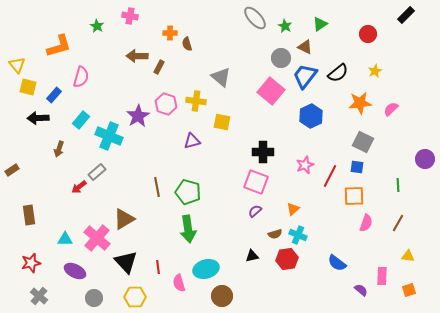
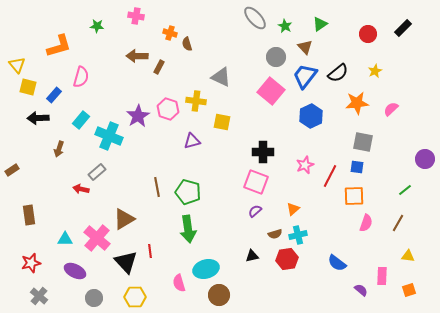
black rectangle at (406, 15): moved 3 px left, 13 px down
pink cross at (130, 16): moved 6 px right
green star at (97, 26): rotated 24 degrees counterclockwise
orange cross at (170, 33): rotated 16 degrees clockwise
brown triangle at (305, 47): rotated 21 degrees clockwise
gray circle at (281, 58): moved 5 px left, 1 px up
gray triangle at (221, 77): rotated 15 degrees counterclockwise
orange star at (360, 103): moved 3 px left
pink hexagon at (166, 104): moved 2 px right, 5 px down
gray square at (363, 142): rotated 15 degrees counterclockwise
green line at (398, 185): moved 7 px right, 5 px down; rotated 56 degrees clockwise
red arrow at (79, 187): moved 2 px right, 2 px down; rotated 49 degrees clockwise
cyan cross at (298, 235): rotated 36 degrees counterclockwise
red line at (158, 267): moved 8 px left, 16 px up
brown circle at (222, 296): moved 3 px left, 1 px up
